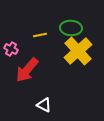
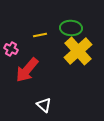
white triangle: rotated 14 degrees clockwise
